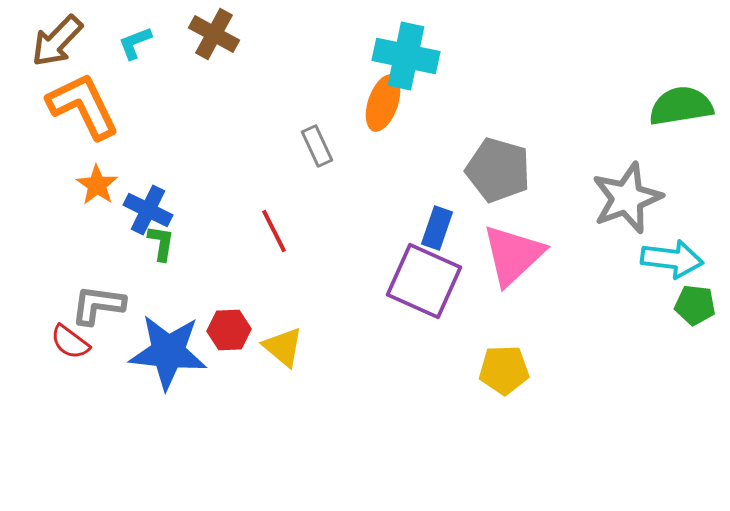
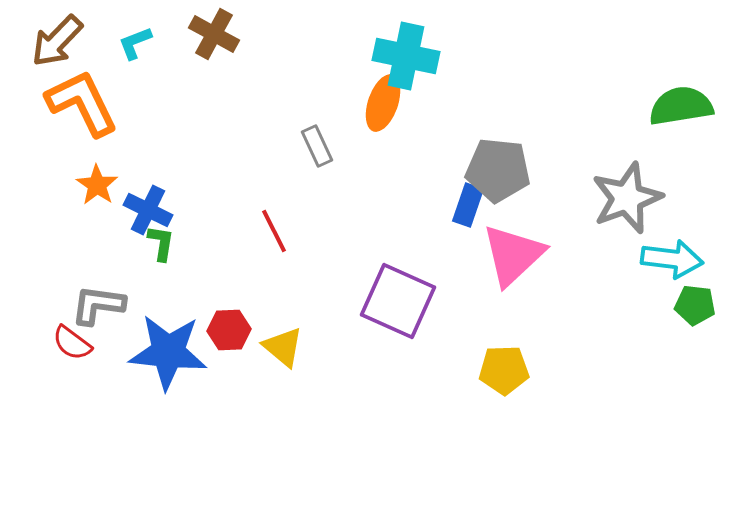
orange L-shape: moved 1 px left, 3 px up
gray pentagon: rotated 10 degrees counterclockwise
blue rectangle: moved 31 px right, 23 px up
purple square: moved 26 px left, 20 px down
red semicircle: moved 2 px right, 1 px down
